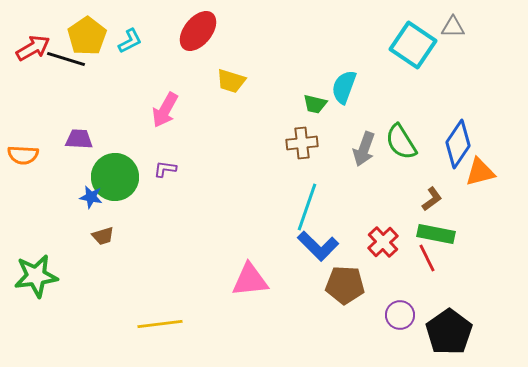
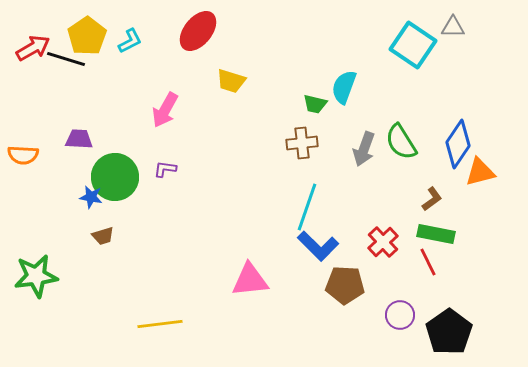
red line: moved 1 px right, 4 px down
